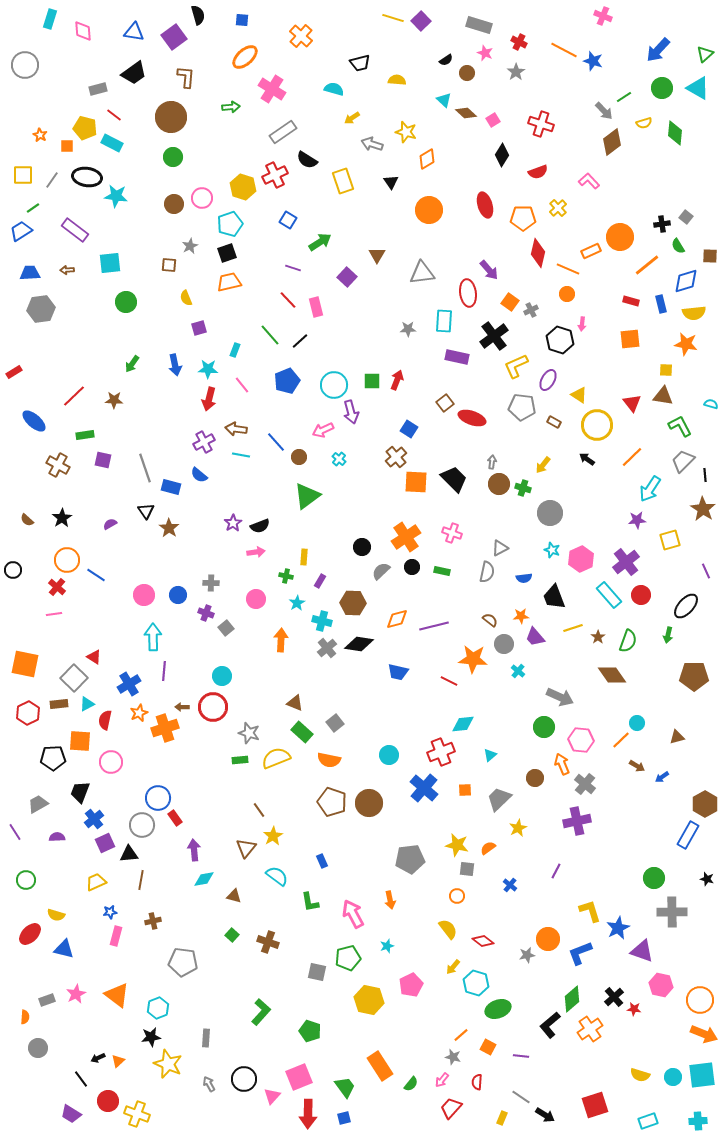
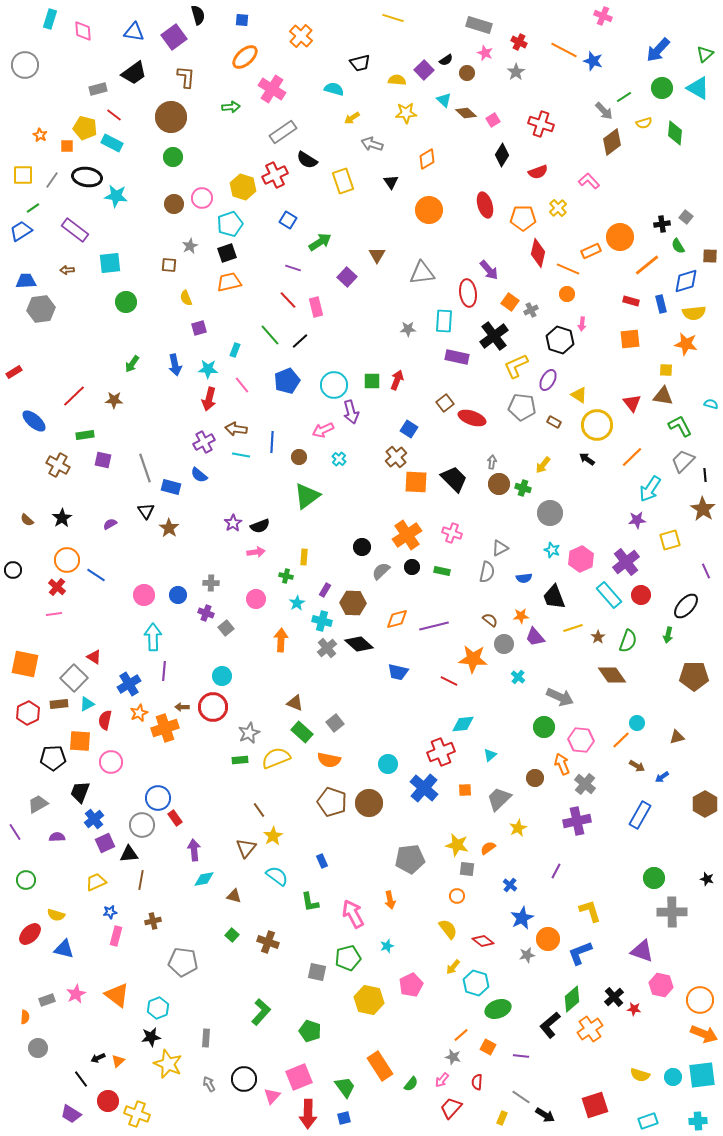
purple square at (421, 21): moved 3 px right, 49 px down
yellow star at (406, 132): moved 19 px up; rotated 20 degrees counterclockwise
blue trapezoid at (30, 273): moved 4 px left, 8 px down
blue line at (276, 442): moved 4 px left; rotated 45 degrees clockwise
orange cross at (406, 537): moved 1 px right, 2 px up
purple rectangle at (320, 581): moved 5 px right, 9 px down
black diamond at (359, 644): rotated 32 degrees clockwise
cyan cross at (518, 671): moved 6 px down
gray star at (249, 733): rotated 30 degrees clockwise
cyan circle at (389, 755): moved 1 px left, 9 px down
blue rectangle at (688, 835): moved 48 px left, 20 px up
blue star at (618, 928): moved 96 px left, 10 px up
